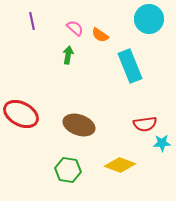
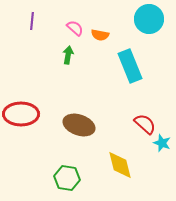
purple line: rotated 18 degrees clockwise
orange semicircle: rotated 24 degrees counterclockwise
red ellipse: rotated 28 degrees counterclockwise
red semicircle: rotated 130 degrees counterclockwise
cyan star: rotated 24 degrees clockwise
yellow diamond: rotated 56 degrees clockwise
green hexagon: moved 1 px left, 8 px down
